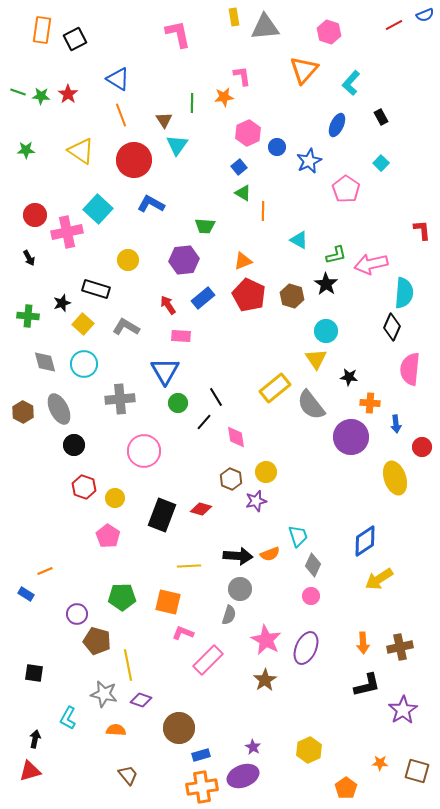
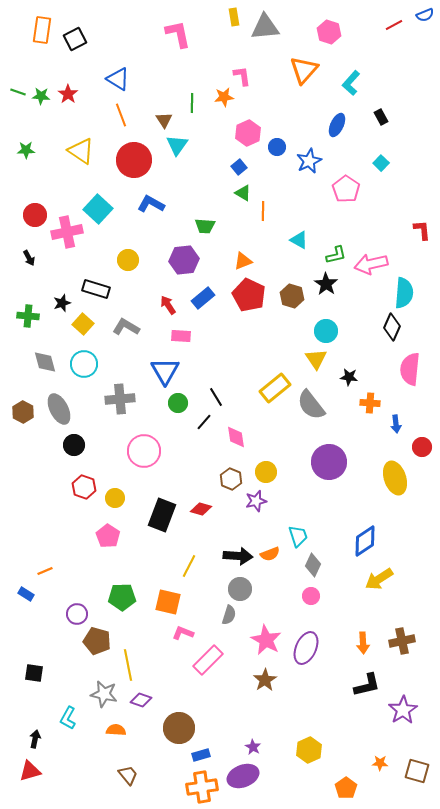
purple circle at (351, 437): moved 22 px left, 25 px down
yellow line at (189, 566): rotated 60 degrees counterclockwise
brown cross at (400, 647): moved 2 px right, 6 px up
